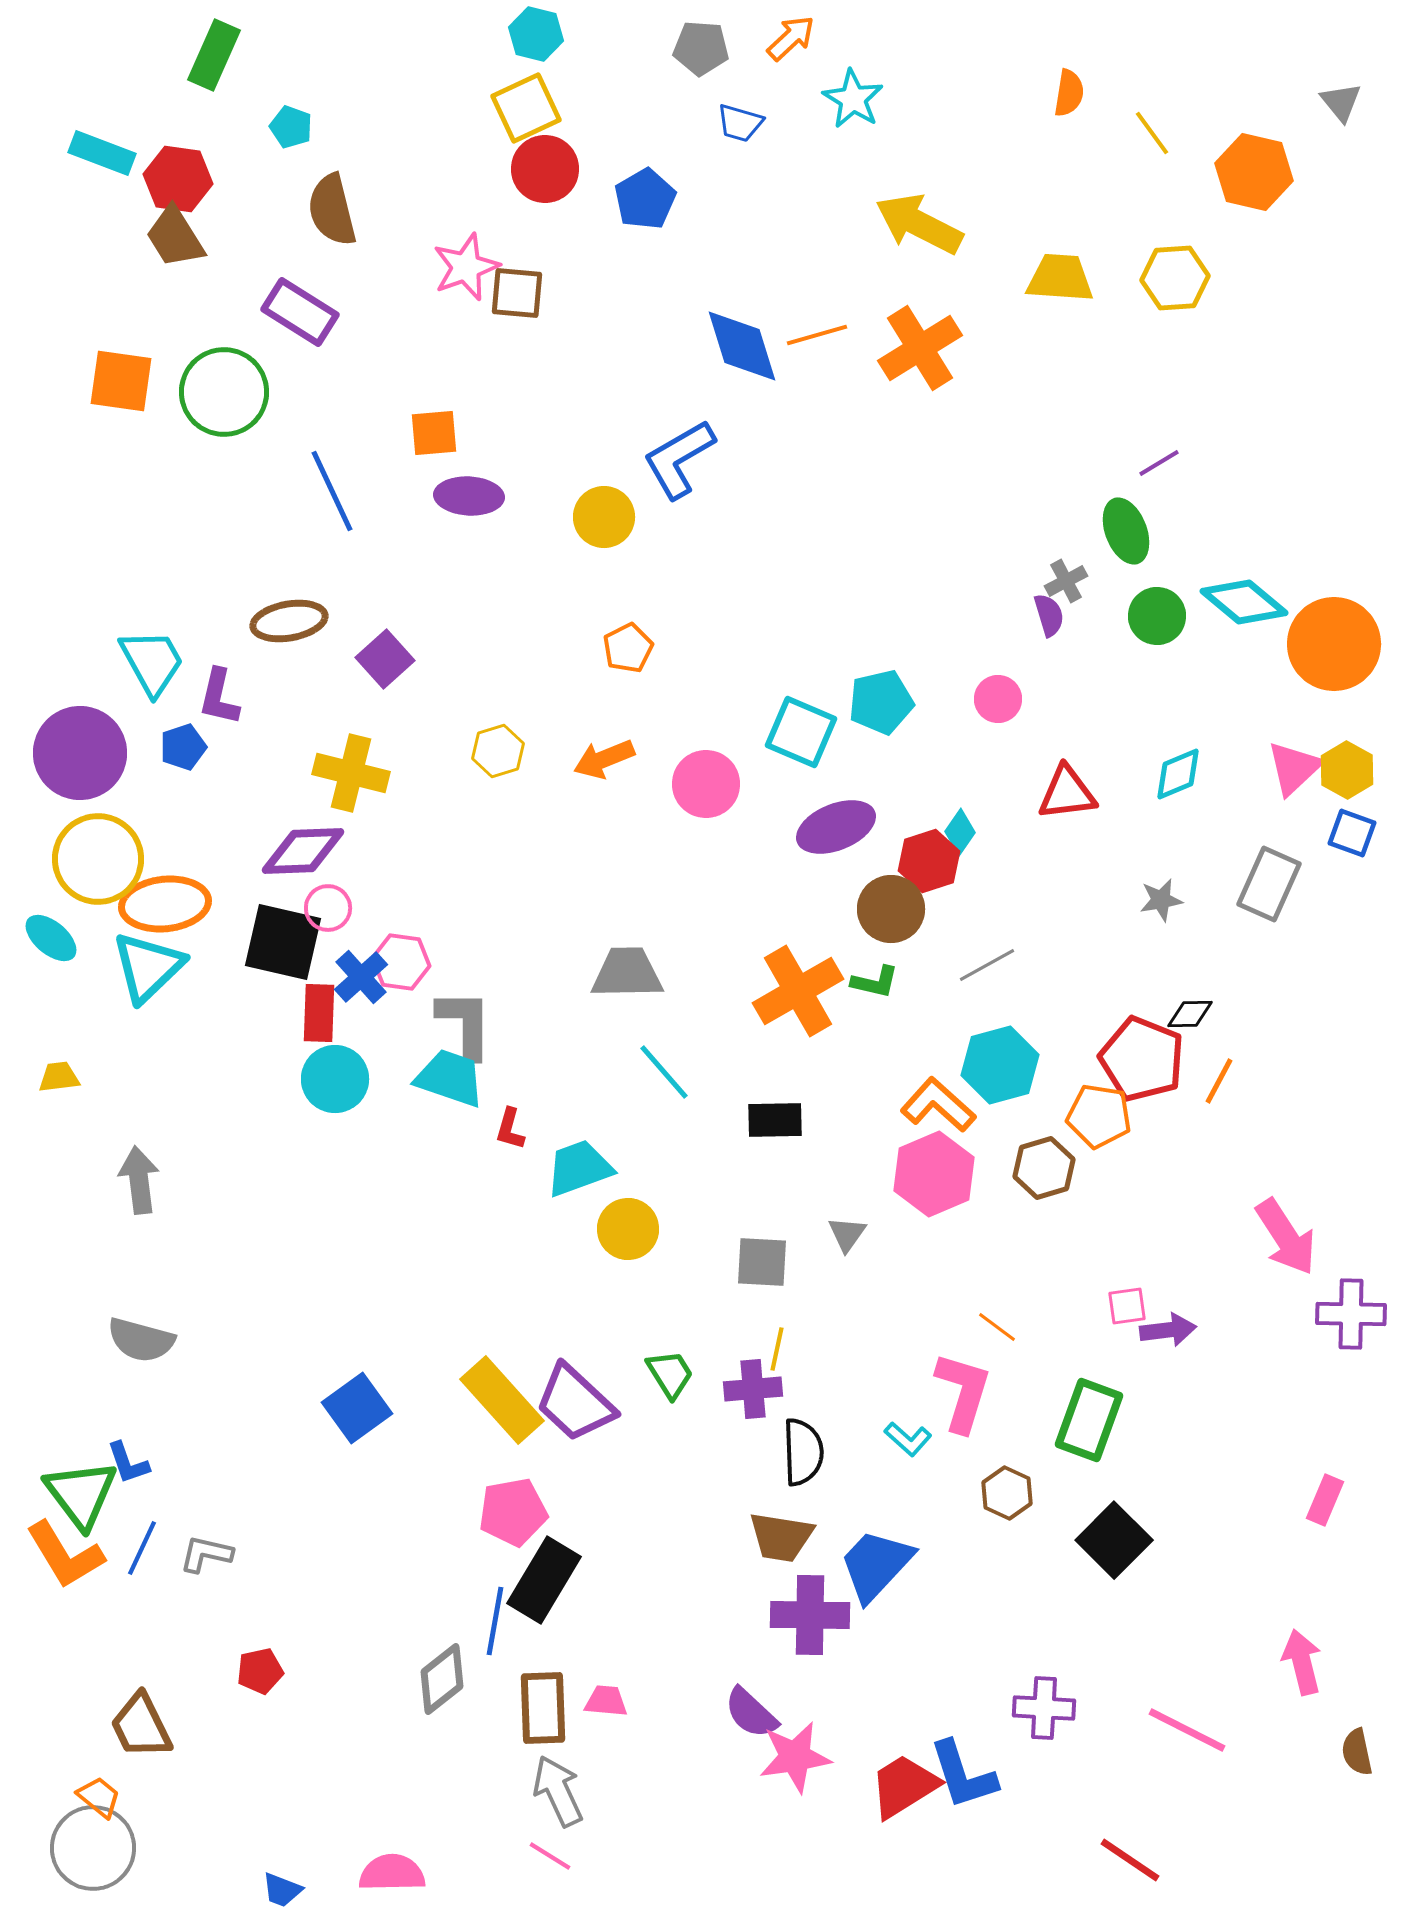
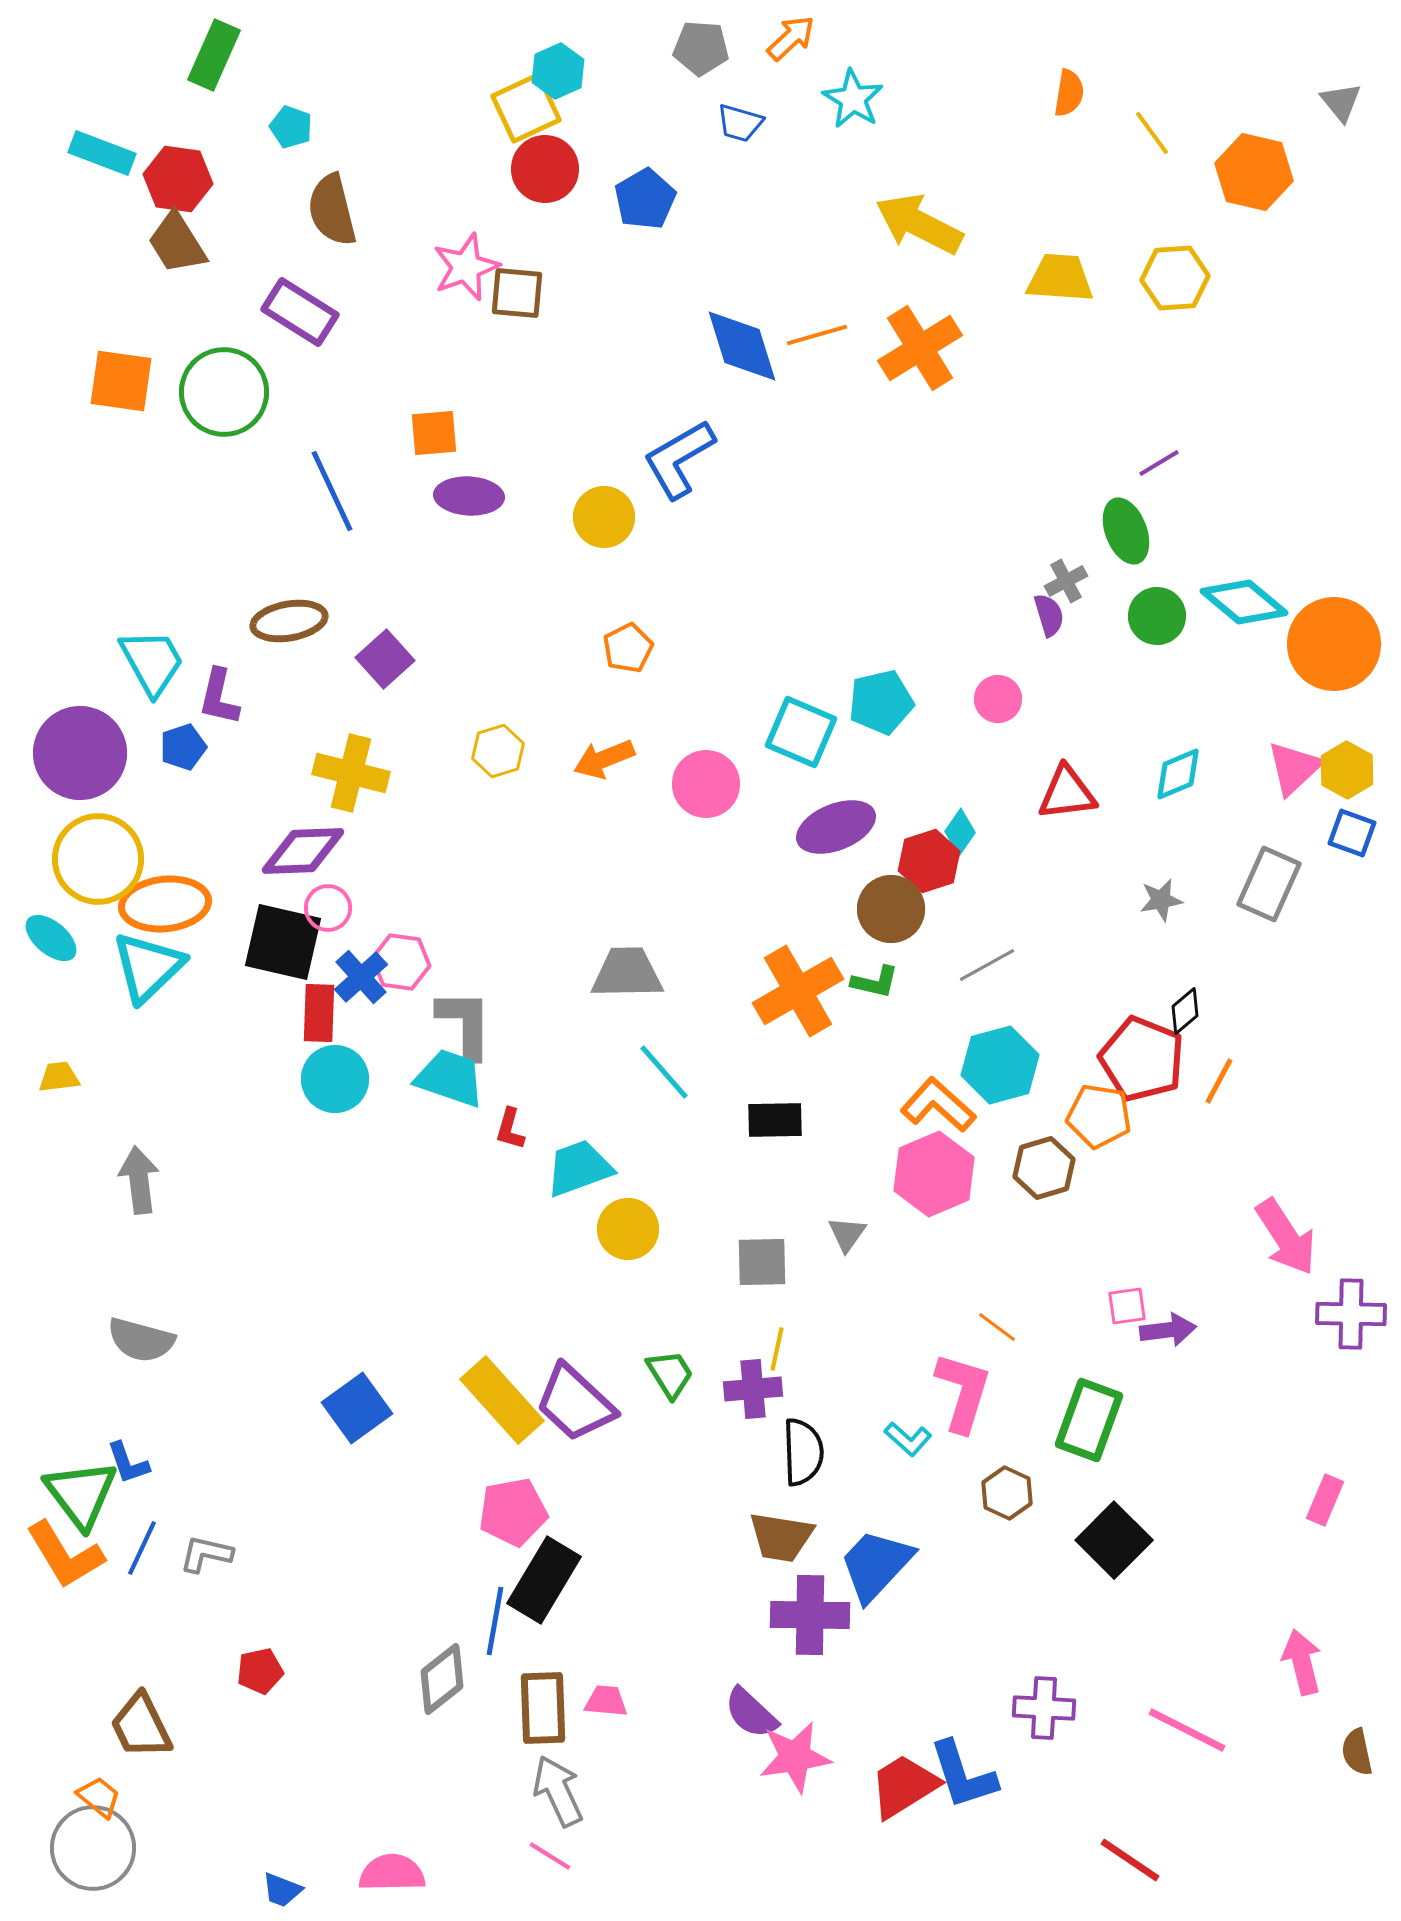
cyan hexagon at (536, 34): moved 22 px right, 37 px down; rotated 22 degrees clockwise
brown trapezoid at (175, 237): moved 2 px right, 6 px down
black diamond at (1190, 1014): moved 5 px left, 3 px up; rotated 39 degrees counterclockwise
gray square at (762, 1262): rotated 4 degrees counterclockwise
